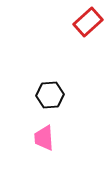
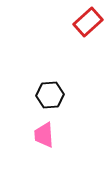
pink trapezoid: moved 3 px up
